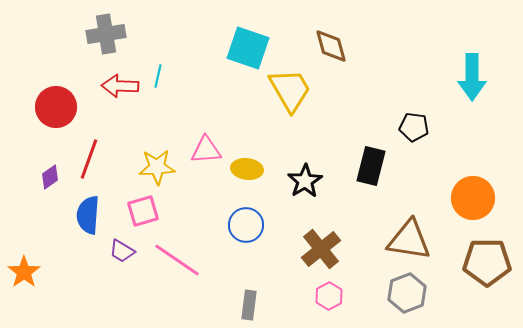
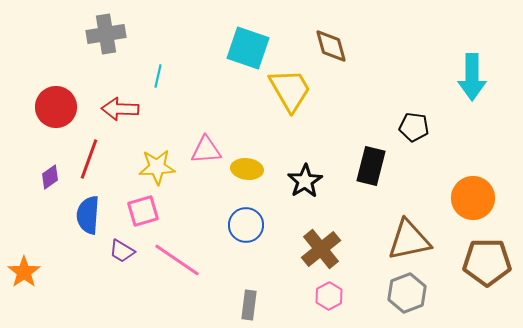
red arrow: moved 23 px down
brown triangle: rotated 21 degrees counterclockwise
